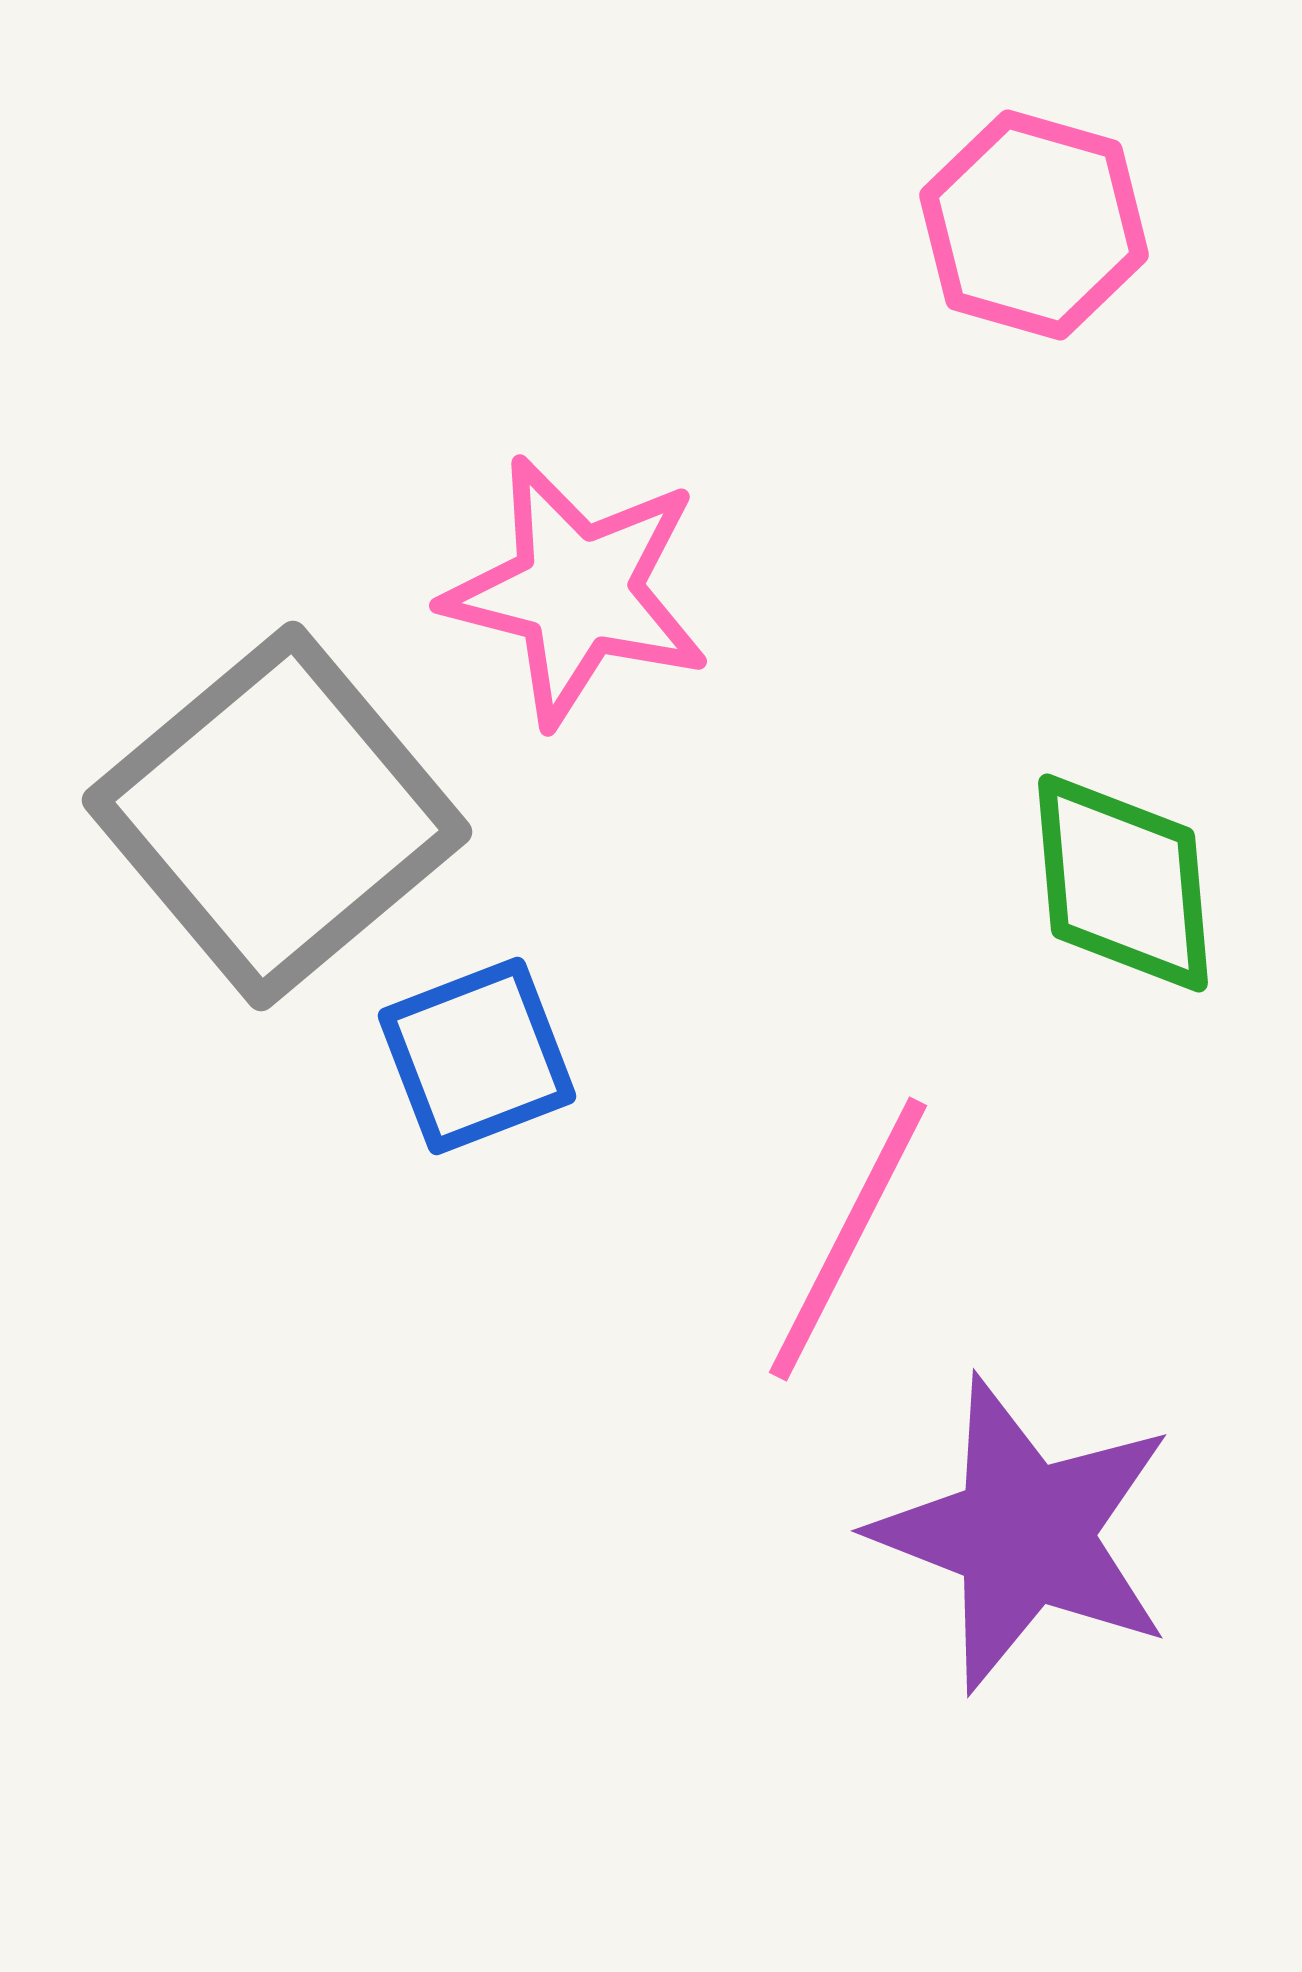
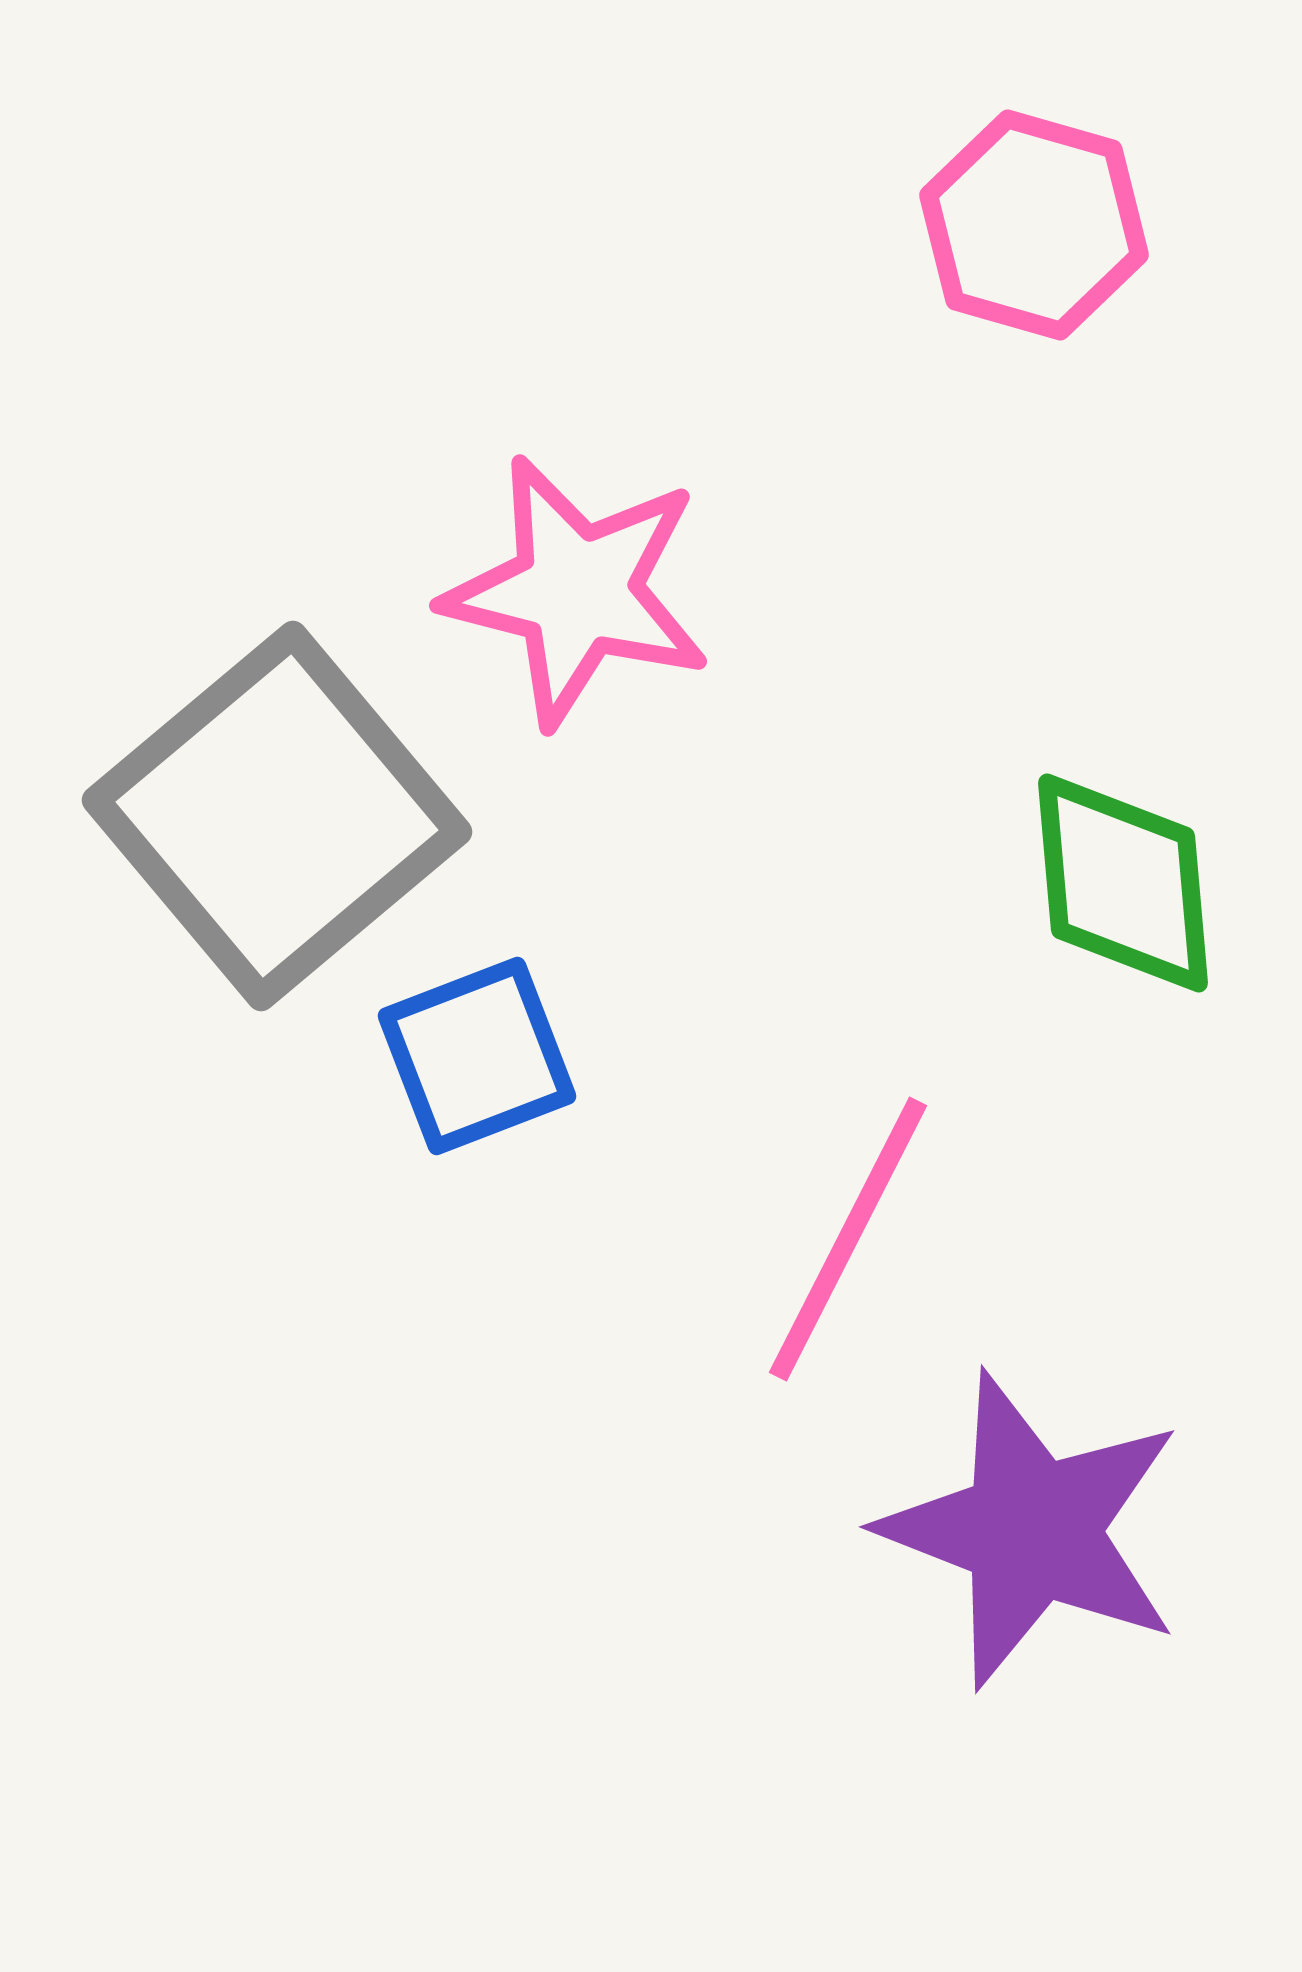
purple star: moved 8 px right, 4 px up
